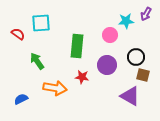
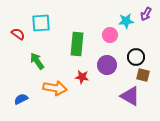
green rectangle: moved 2 px up
